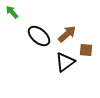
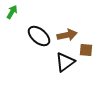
green arrow: rotated 72 degrees clockwise
brown arrow: moved 1 px down; rotated 30 degrees clockwise
